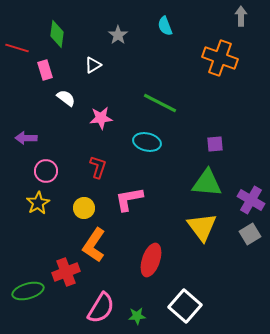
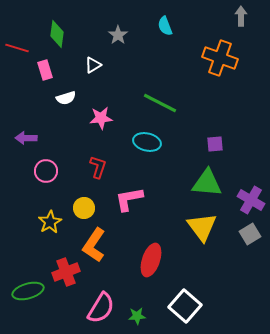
white semicircle: rotated 126 degrees clockwise
yellow star: moved 12 px right, 19 px down
